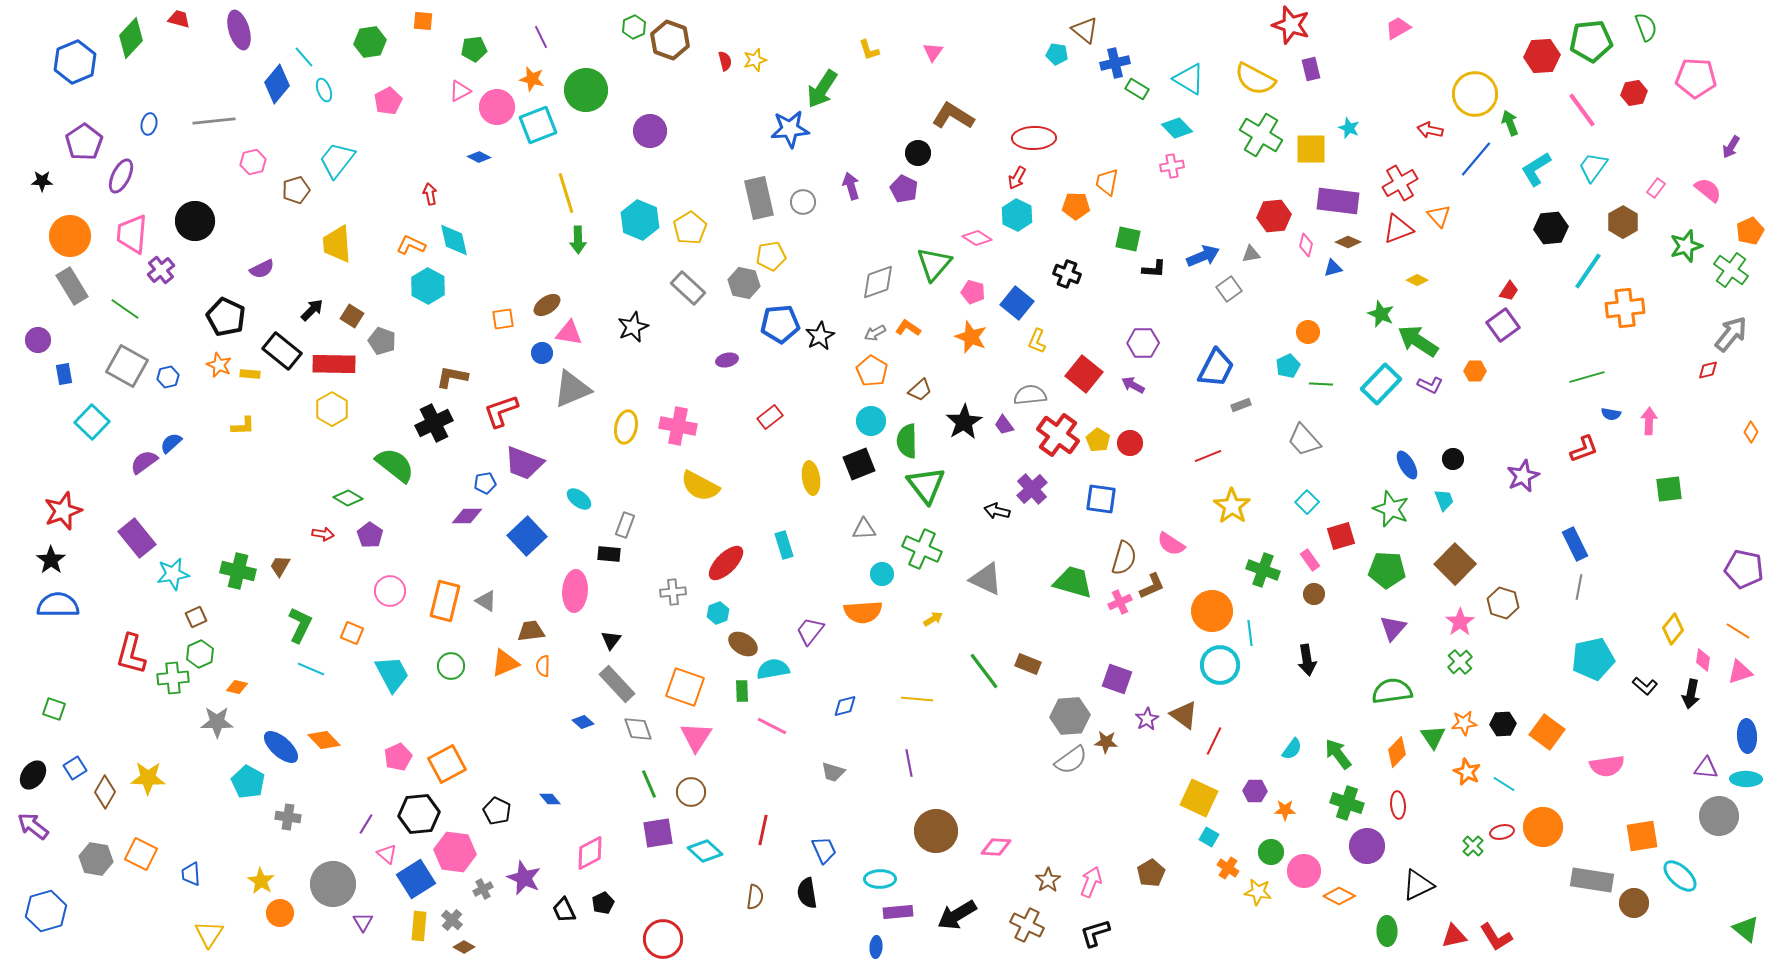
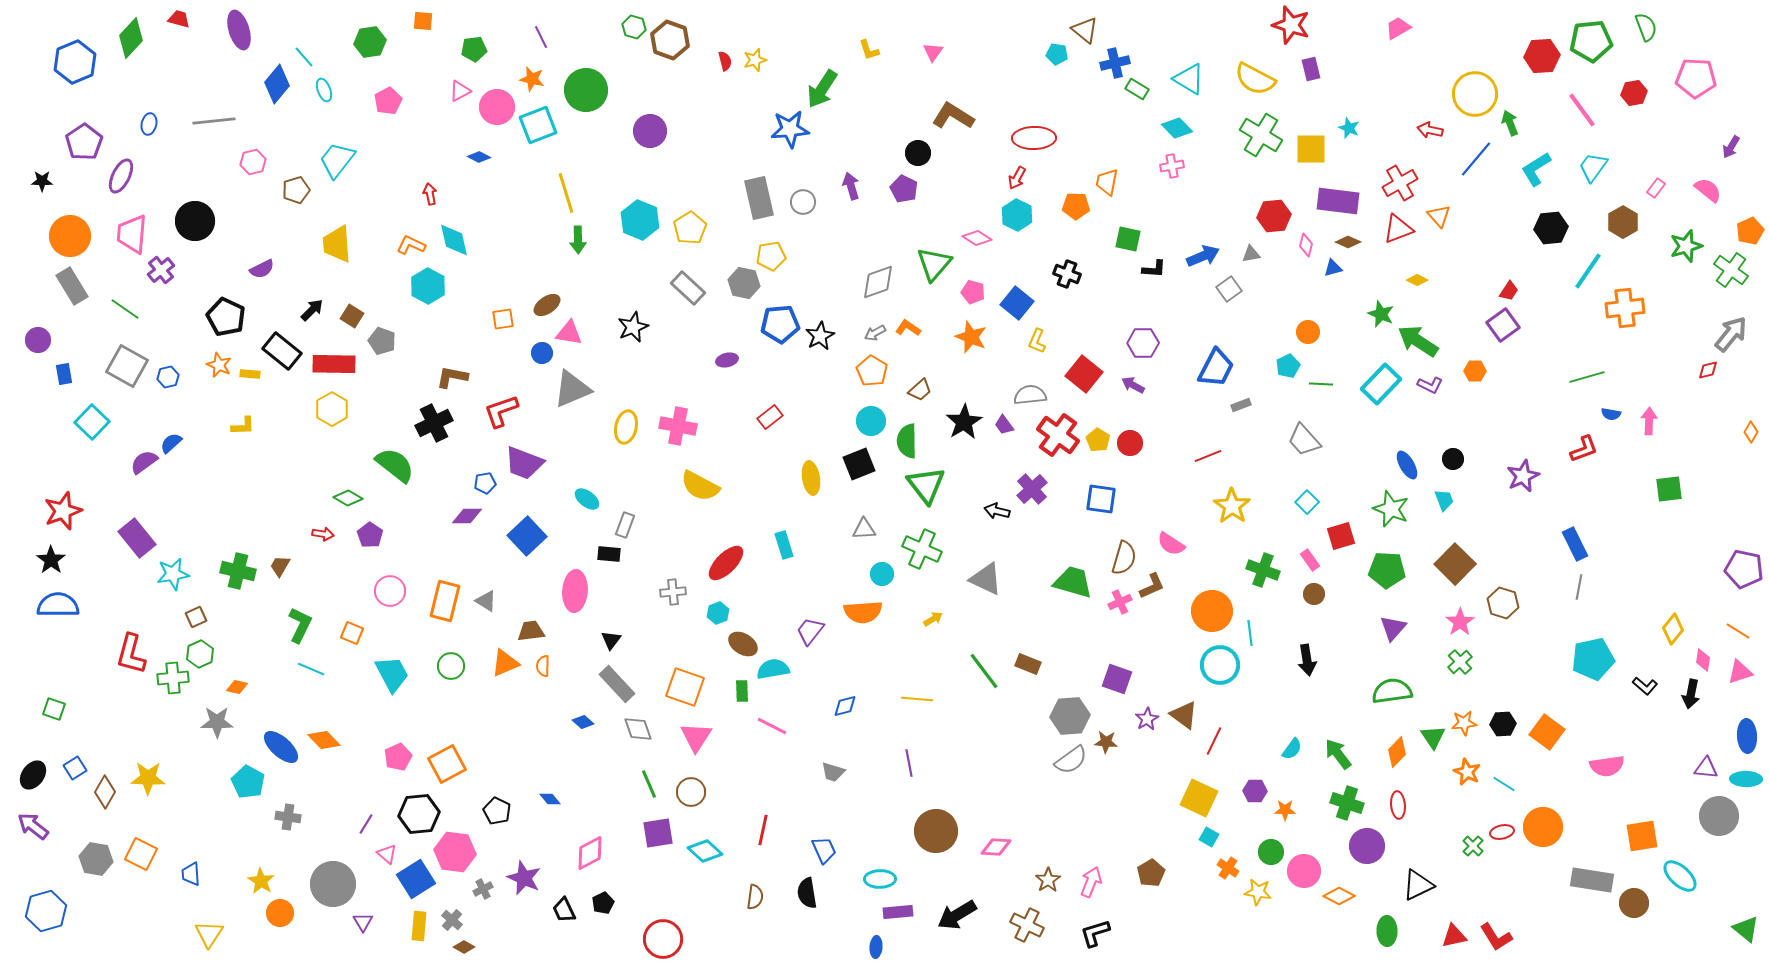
green hexagon at (634, 27): rotated 20 degrees counterclockwise
cyan ellipse at (579, 499): moved 8 px right
